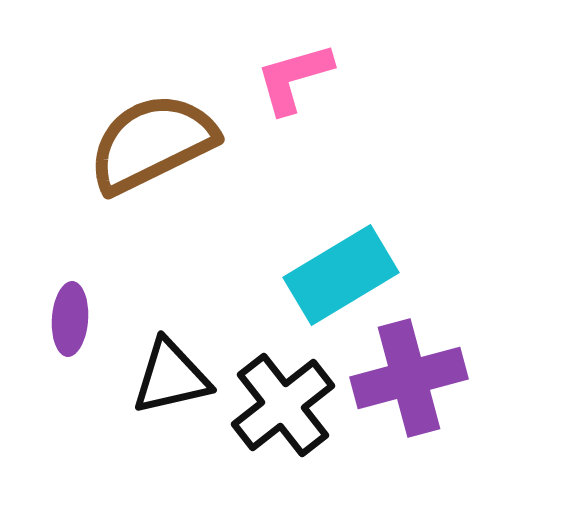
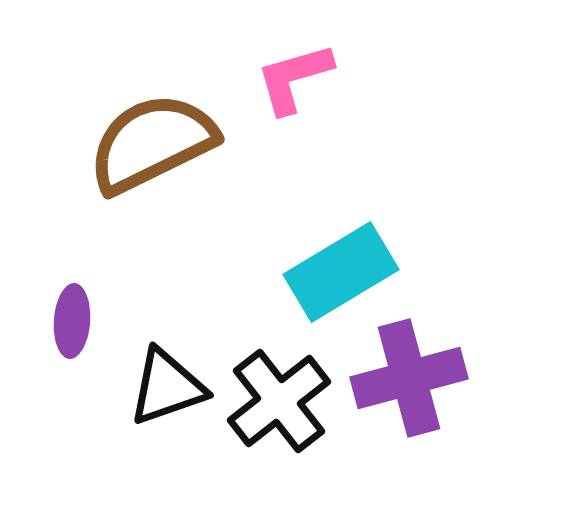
cyan rectangle: moved 3 px up
purple ellipse: moved 2 px right, 2 px down
black triangle: moved 4 px left, 10 px down; rotated 6 degrees counterclockwise
black cross: moved 4 px left, 4 px up
